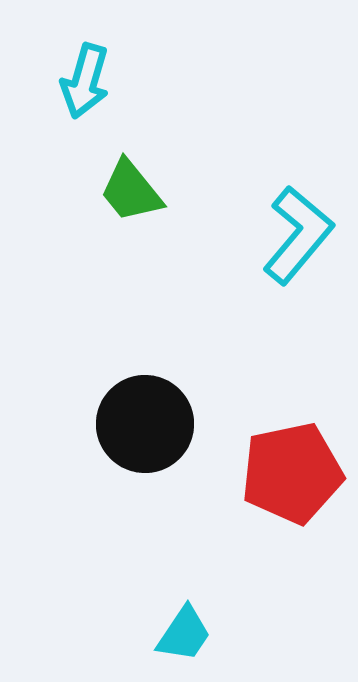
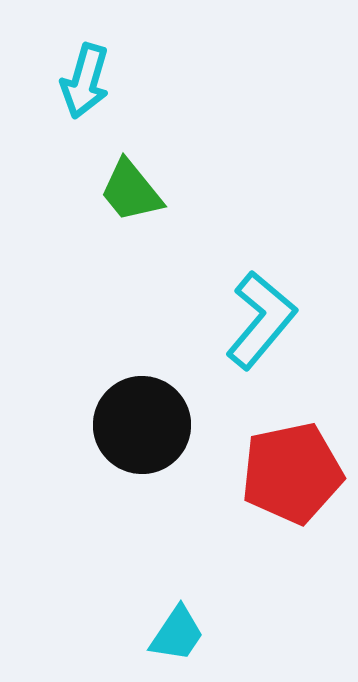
cyan L-shape: moved 37 px left, 85 px down
black circle: moved 3 px left, 1 px down
cyan trapezoid: moved 7 px left
